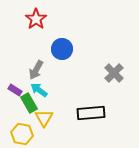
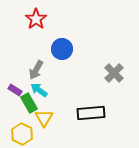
yellow hexagon: rotated 15 degrees clockwise
